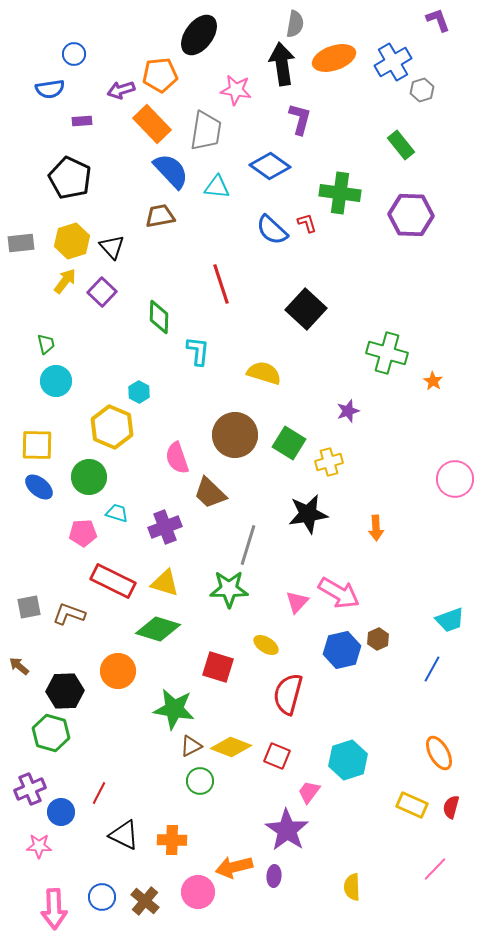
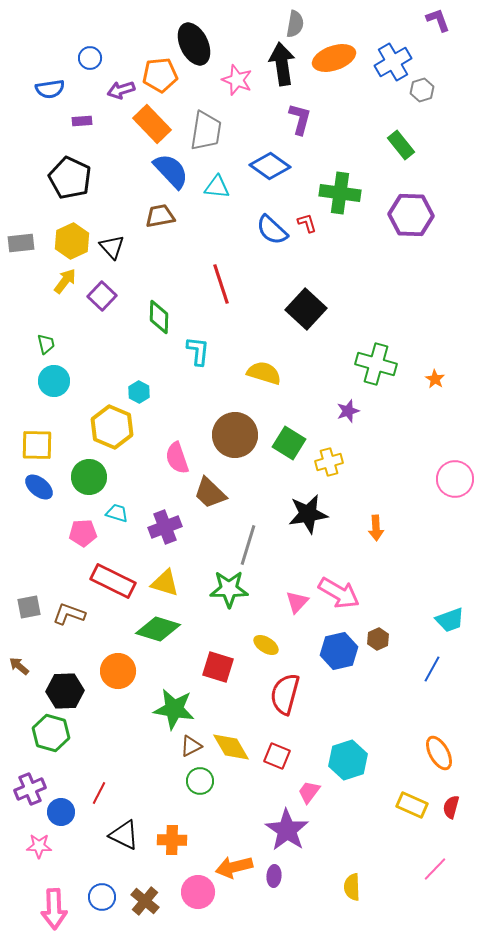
black ellipse at (199, 35): moved 5 px left, 9 px down; rotated 63 degrees counterclockwise
blue circle at (74, 54): moved 16 px right, 4 px down
pink star at (236, 90): moved 1 px right, 10 px up; rotated 12 degrees clockwise
yellow hexagon at (72, 241): rotated 8 degrees counterclockwise
purple square at (102, 292): moved 4 px down
green cross at (387, 353): moved 11 px left, 11 px down
cyan circle at (56, 381): moved 2 px left
orange star at (433, 381): moved 2 px right, 2 px up
blue hexagon at (342, 650): moved 3 px left, 1 px down
red semicircle at (288, 694): moved 3 px left
yellow diamond at (231, 747): rotated 39 degrees clockwise
